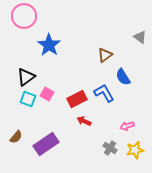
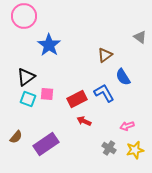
pink square: rotated 24 degrees counterclockwise
gray cross: moved 1 px left
